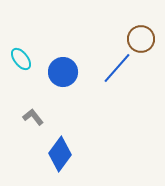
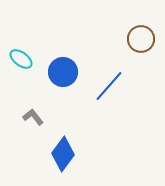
cyan ellipse: rotated 15 degrees counterclockwise
blue line: moved 8 px left, 18 px down
blue diamond: moved 3 px right
